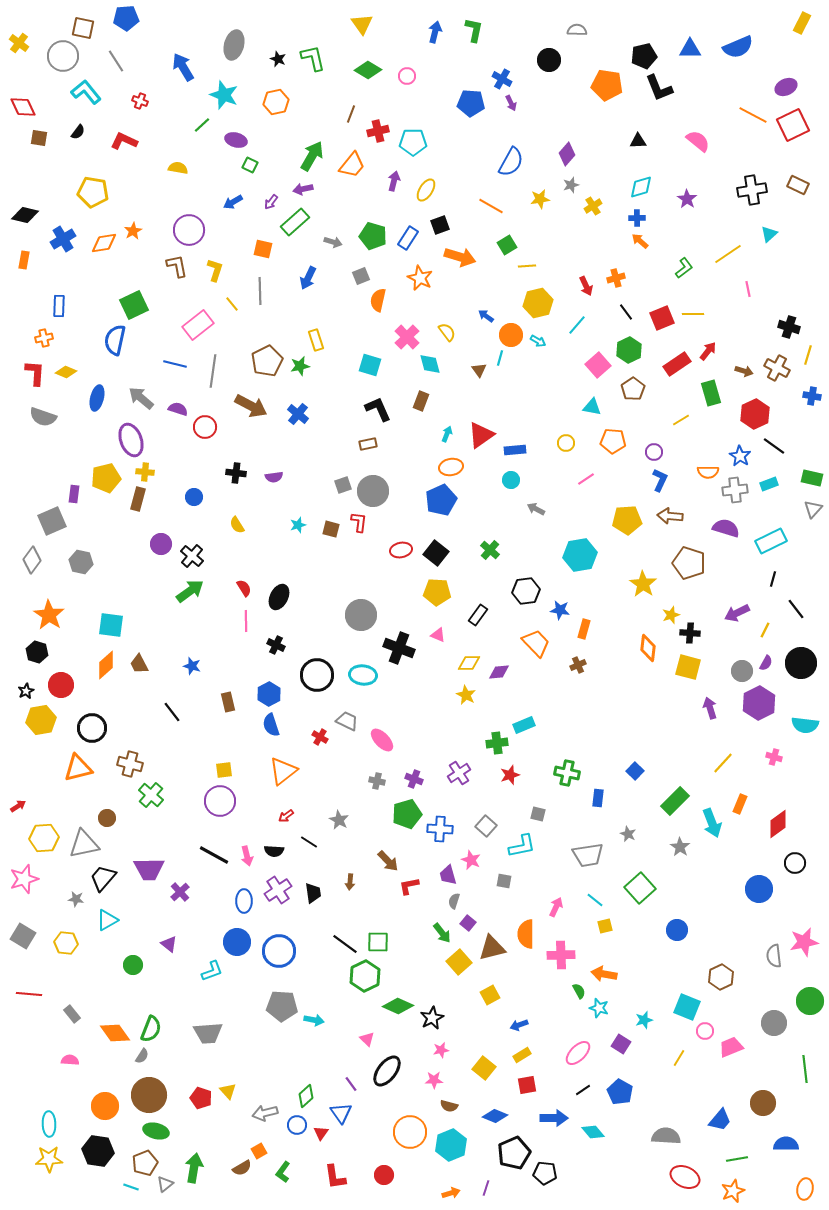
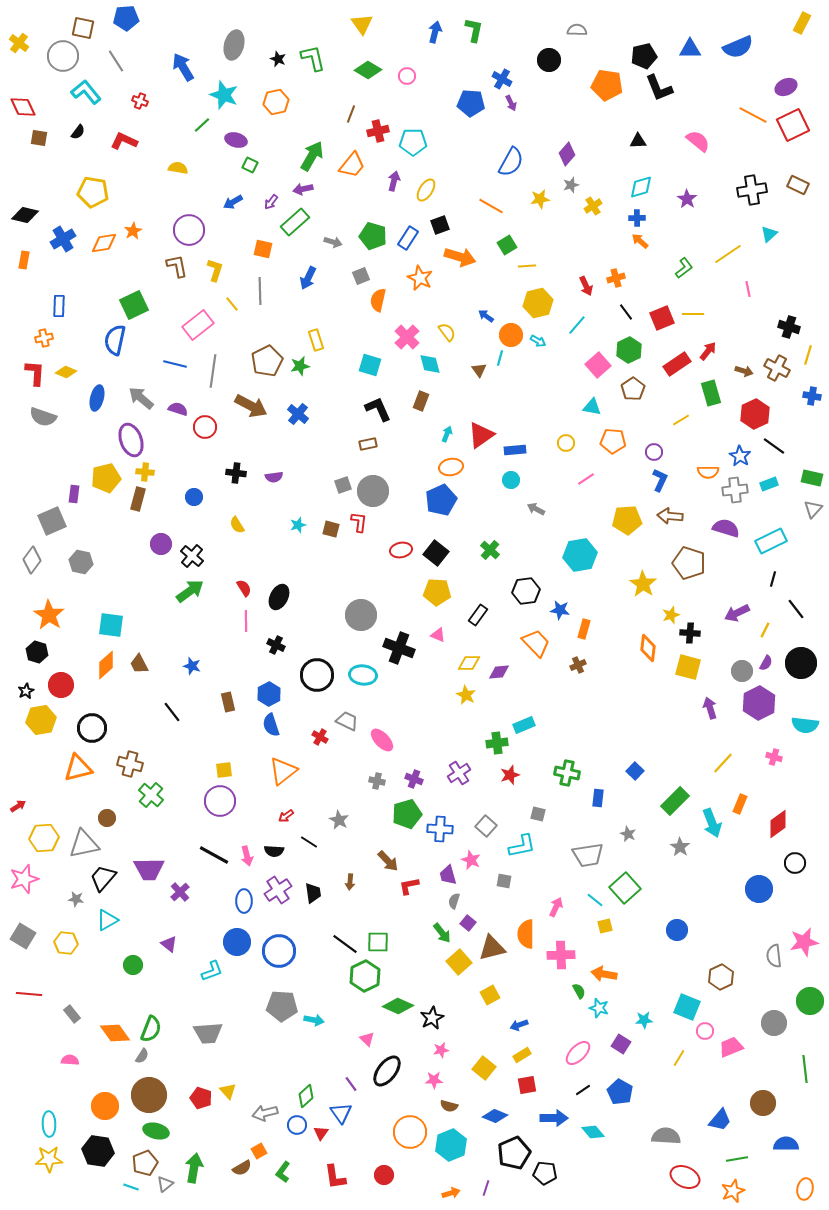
green square at (640, 888): moved 15 px left
cyan star at (644, 1020): rotated 12 degrees clockwise
